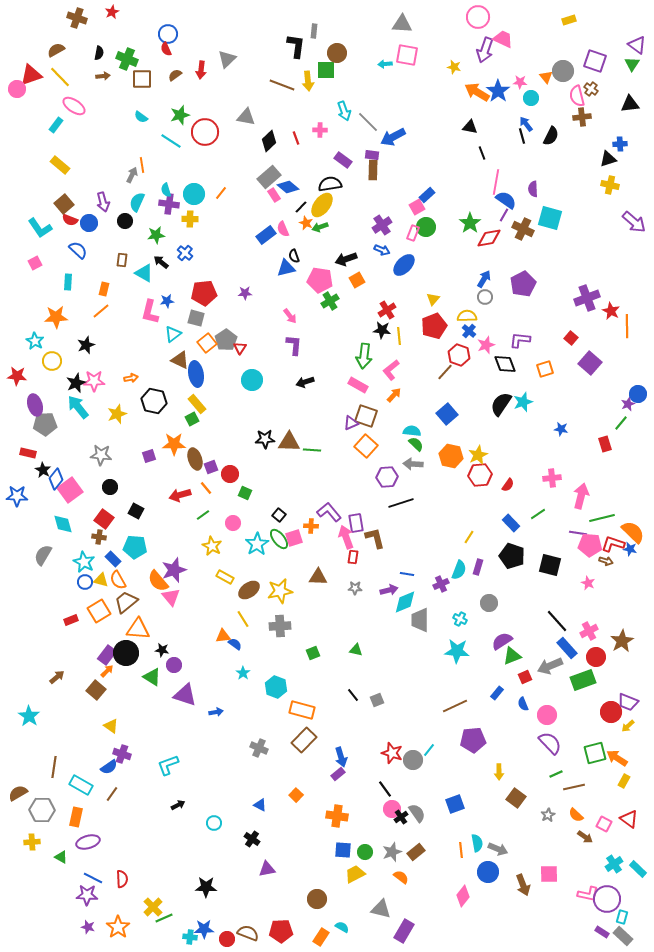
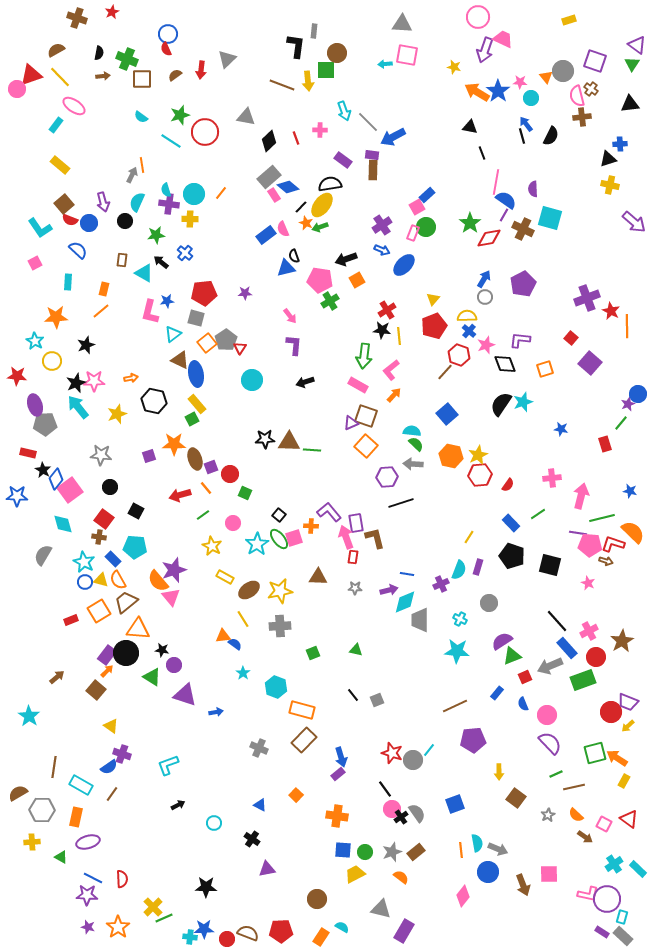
blue star at (630, 549): moved 58 px up
